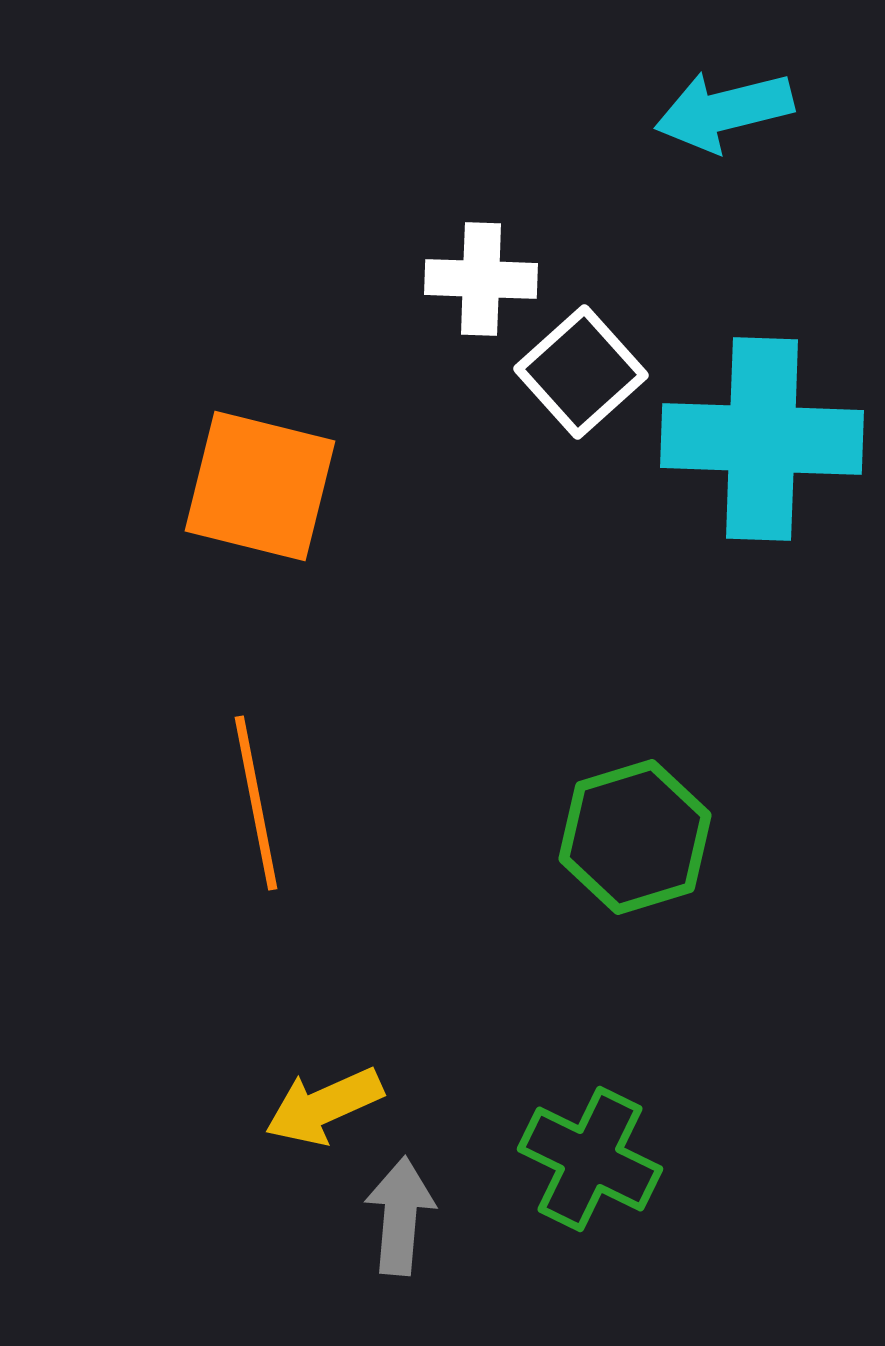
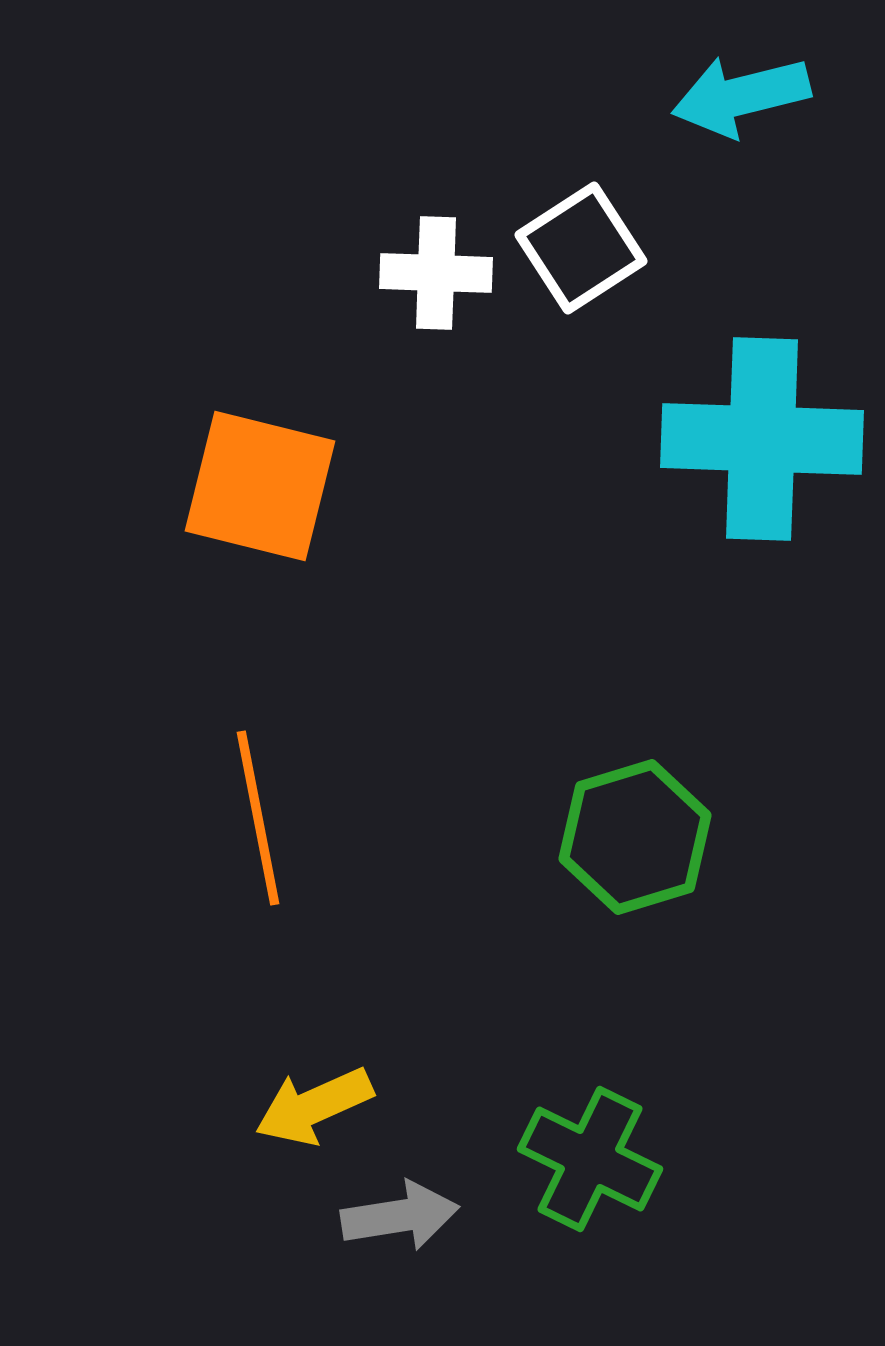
cyan arrow: moved 17 px right, 15 px up
white cross: moved 45 px left, 6 px up
white square: moved 124 px up; rotated 9 degrees clockwise
orange line: moved 2 px right, 15 px down
yellow arrow: moved 10 px left
gray arrow: rotated 76 degrees clockwise
